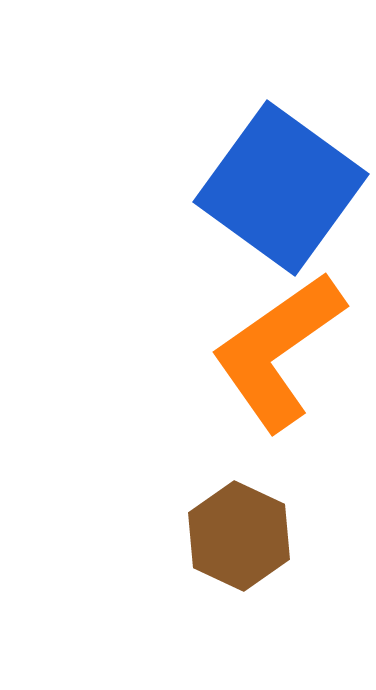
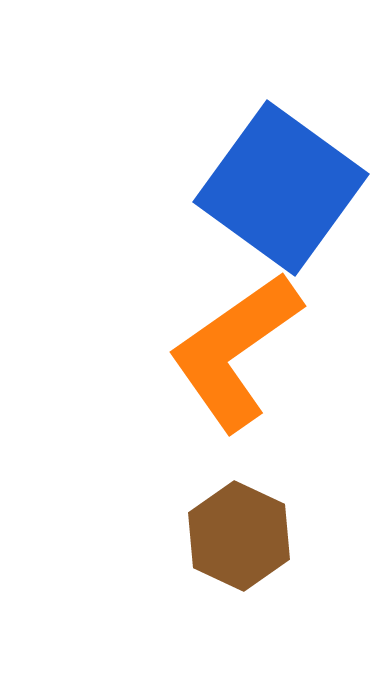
orange L-shape: moved 43 px left
